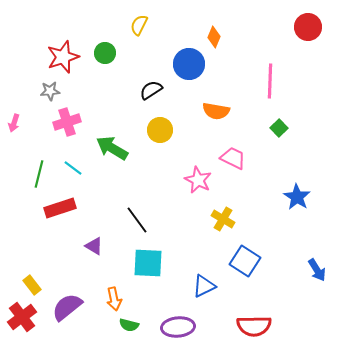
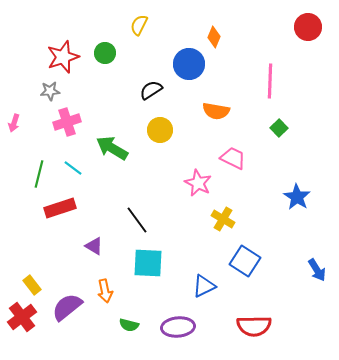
pink star: moved 3 px down
orange arrow: moved 9 px left, 8 px up
